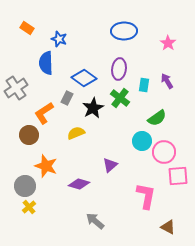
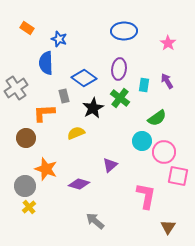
gray rectangle: moved 3 px left, 2 px up; rotated 40 degrees counterclockwise
orange L-shape: rotated 30 degrees clockwise
brown circle: moved 3 px left, 3 px down
orange star: moved 3 px down
pink square: rotated 15 degrees clockwise
brown triangle: rotated 35 degrees clockwise
